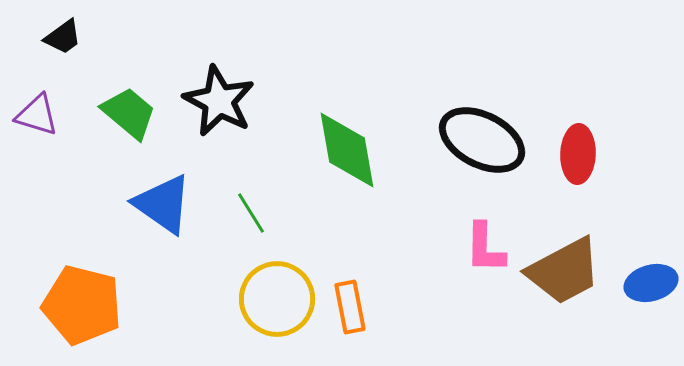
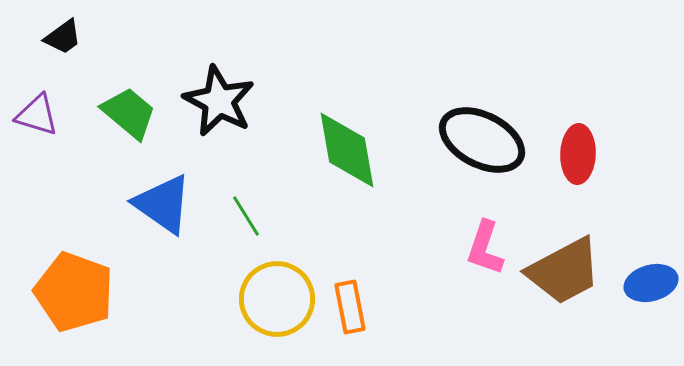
green line: moved 5 px left, 3 px down
pink L-shape: rotated 18 degrees clockwise
orange pentagon: moved 8 px left, 13 px up; rotated 6 degrees clockwise
